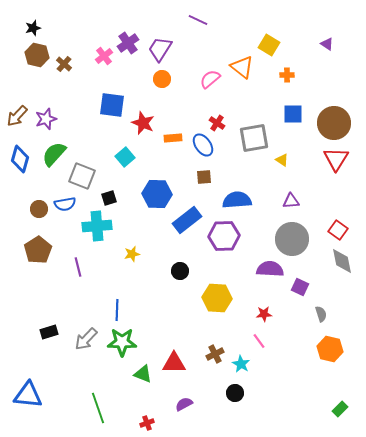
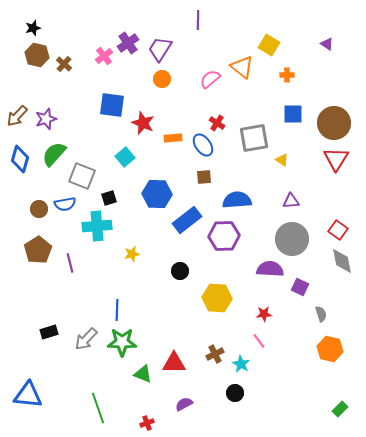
purple line at (198, 20): rotated 66 degrees clockwise
purple line at (78, 267): moved 8 px left, 4 px up
